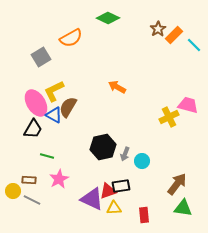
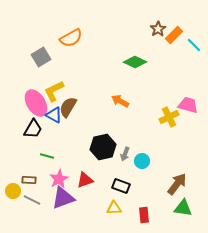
green diamond: moved 27 px right, 44 px down
orange arrow: moved 3 px right, 14 px down
black rectangle: rotated 30 degrees clockwise
red triangle: moved 23 px left, 11 px up
purple triangle: moved 29 px left, 1 px up; rotated 45 degrees counterclockwise
